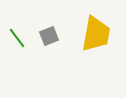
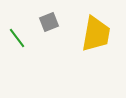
gray square: moved 14 px up
